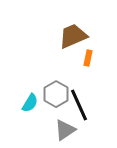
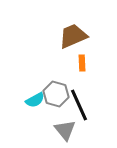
orange rectangle: moved 6 px left, 5 px down; rotated 14 degrees counterclockwise
gray hexagon: rotated 15 degrees counterclockwise
cyan semicircle: moved 5 px right, 3 px up; rotated 30 degrees clockwise
gray triangle: rotated 35 degrees counterclockwise
